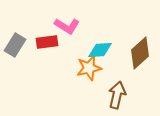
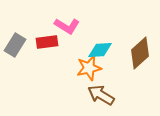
brown arrow: moved 16 px left; rotated 72 degrees counterclockwise
